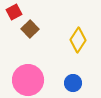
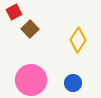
pink circle: moved 3 px right
